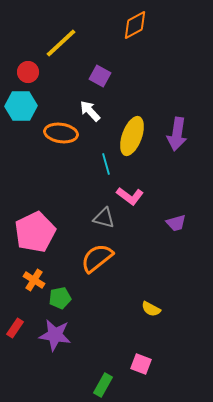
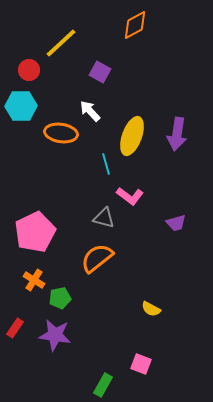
red circle: moved 1 px right, 2 px up
purple square: moved 4 px up
